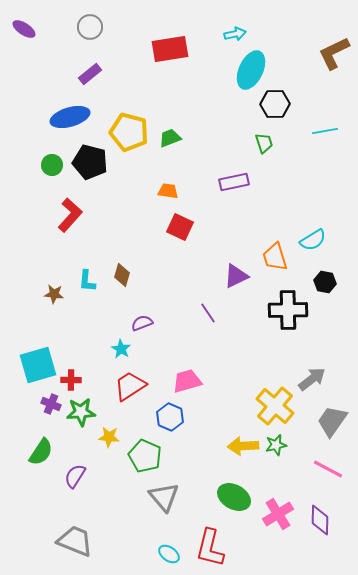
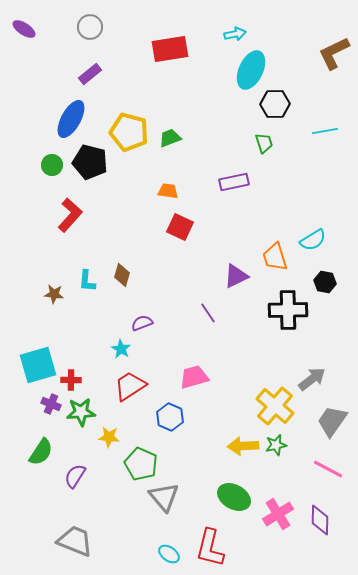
blue ellipse at (70, 117): moved 1 px right, 2 px down; rotated 45 degrees counterclockwise
pink trapezoid at (187, 381): moved 7 px right, 4 px up
green pentagon at (145, 456): moved 4 px left, 8 px down
